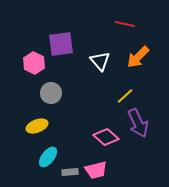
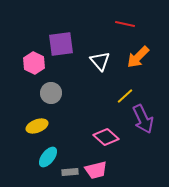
purple arrow: moved 5 px right, 4 px up
